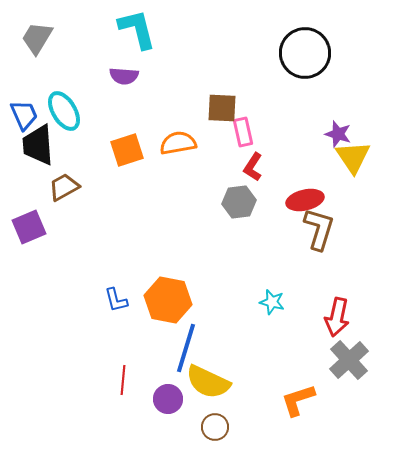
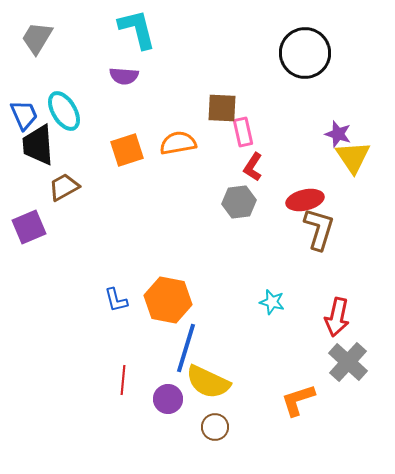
gray cross: moved 1 px left, 2 px down; rotated 6 degrees counterclockwise
